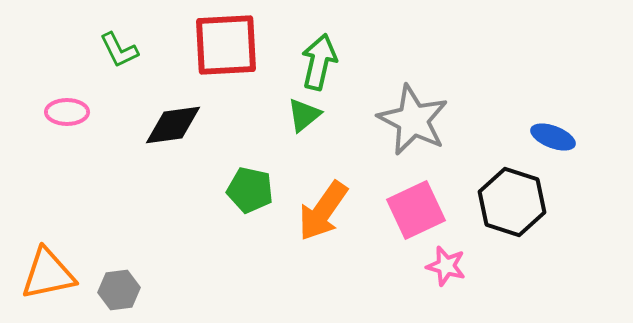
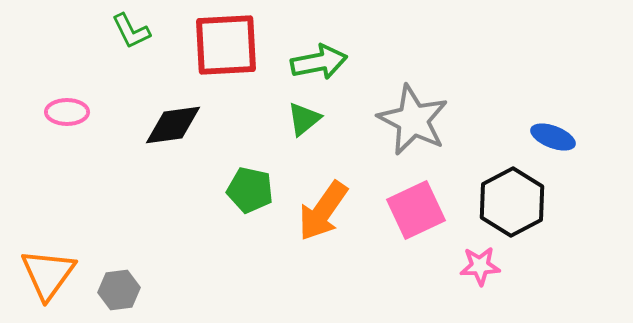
green L-shape: moved 12 px right, 19 px up
green arrow: rotated 66 degrees clockwise
green triangle: moved 4 px down
black hexagon: rotated 14 degrees clockwise
pink star: moved 34 px right; rotated 18 degrees counterclockwise
orange triangle: rotated 42 degrees counterclockwise
